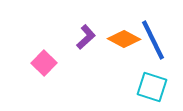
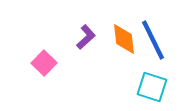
orange diamond: rotated 56 degrees clockwise
